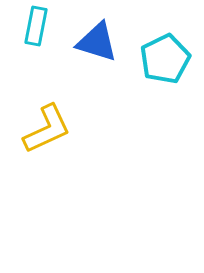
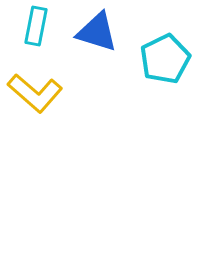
blue triangle: moved 10 px up
yellow L-shape: moved 12 px left, 36 px up; rotated 66 degrees clockwise
